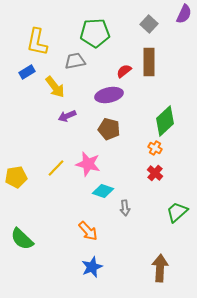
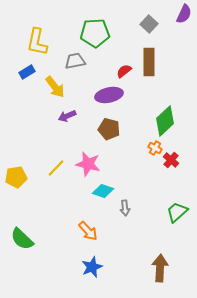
red cross: moved 16 px right, 13 px up
